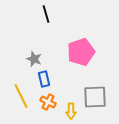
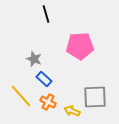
pink pentagon: moved 1 px left, 6 px up; rotated 16 degrees clockwise
blue rectangle: rotated 35 degrees counterclockwise
yellow line: rotated 15 degrees counterclockwise
yellow arrow: moved 1 px right; rotated 112 degrees clockwise
